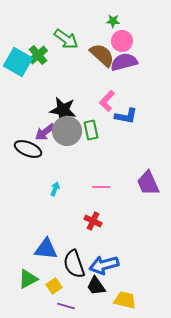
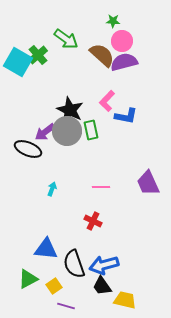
black star: moved 7 px right; rotated 16 degrees clockwise
cyan arrow: moved 3 px left
black trapezoid: moved 6 px right
